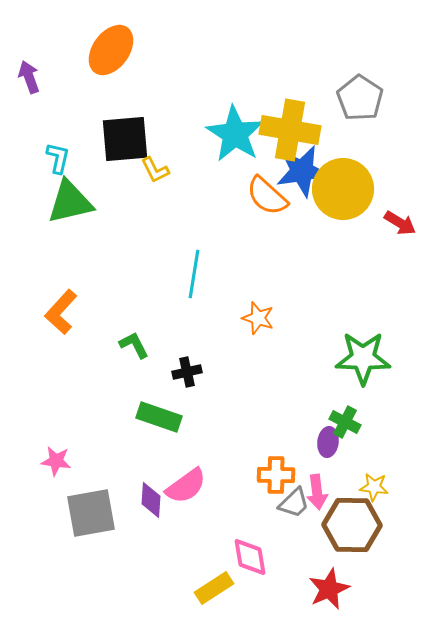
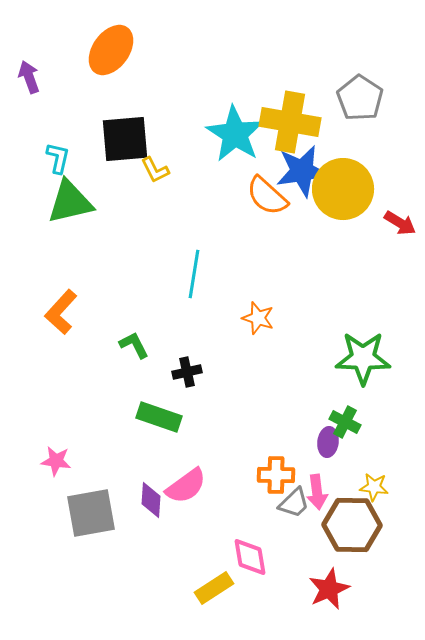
yellow cross: moved 8 px up
